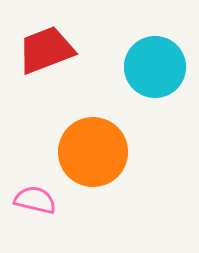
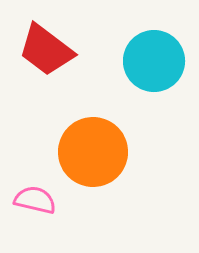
red trapezoid: rotated 122 degrees counterclockwise
cyan circle: moved 1 px left, 6 px up
